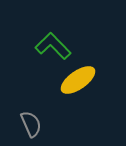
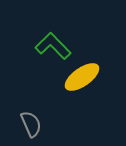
yellow ellipse: moved 4 px right, 3 px up
